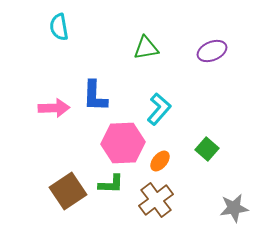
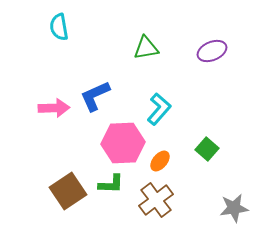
blue L-shape: rotated 64 degrees clockwise
